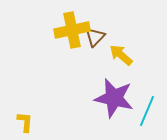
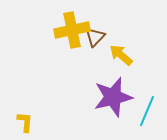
purple star: moved 1 px left, 1 px up; rotated 27 degrees counterclockwise
